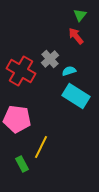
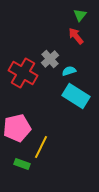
red cross: moved 2 px right, 2 px down
pink pentagon: moved 9 px down; rotated 20 degrees counterclockwise
green rectangle: rotated 42 degrees counterclockwise
